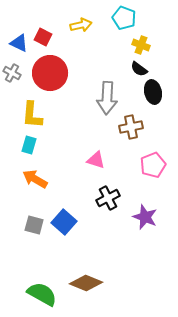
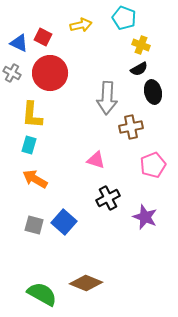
black semicircle: rotated 66 degrees counterclockwise
